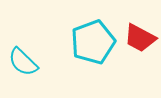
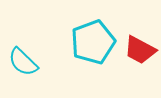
red trapezoid: moved 12 px down
